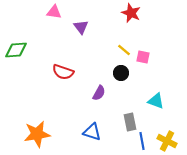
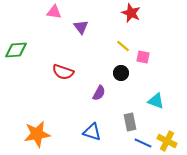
yellow line: moved 1 px left, 4 px up
blue line: moved 1 px right, 2 px down; rotated 54 degrees counterclockwise
